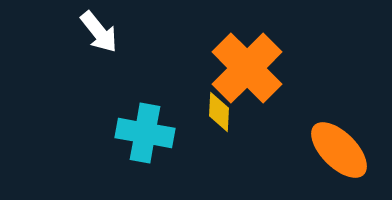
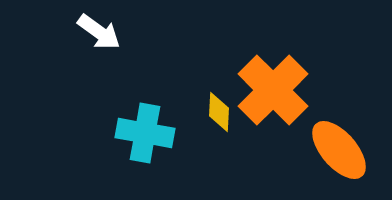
white arrow: rotated 15 degrees counterclockwise
orange cross: moved 26 px right, 22 px down
orange ellipse: rotated 4 degrees clockwise
